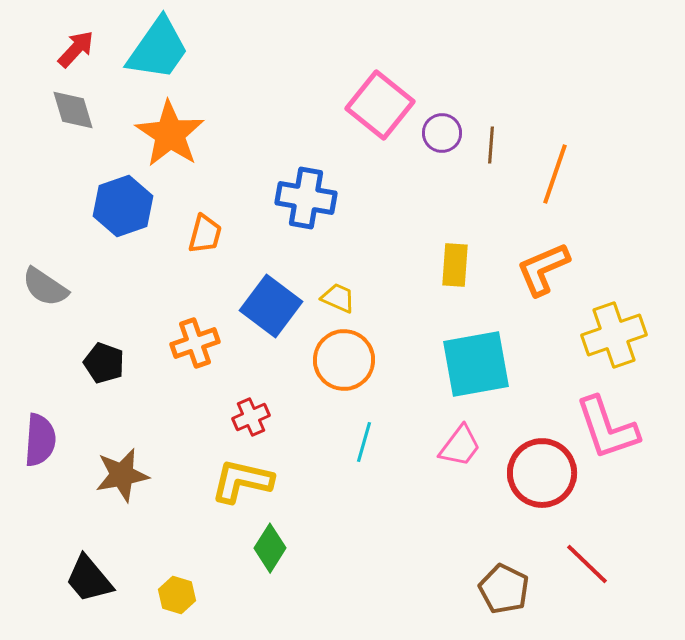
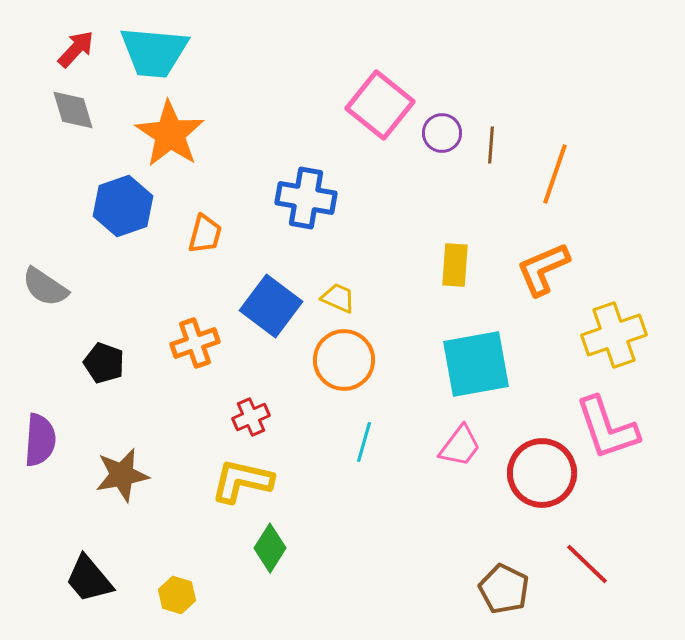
cyan trapezoid: moved 4 px left, 3 px down; rotated 60 degrees clockwise
